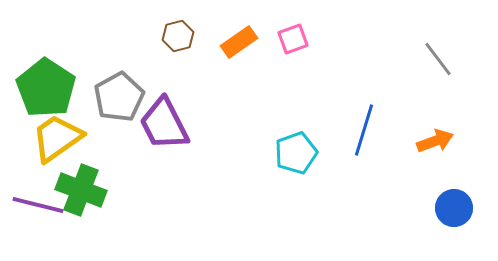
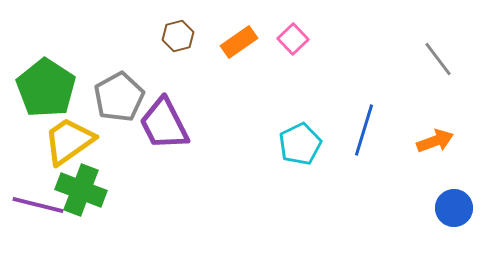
pink square: rotated 24 degrees counterclockwise
yellow trapezoid: moved 12 px right, 3 px down
cyan pentagon: moved 4 px right, 9 px up; rotated 6 degrees counterclockwise
